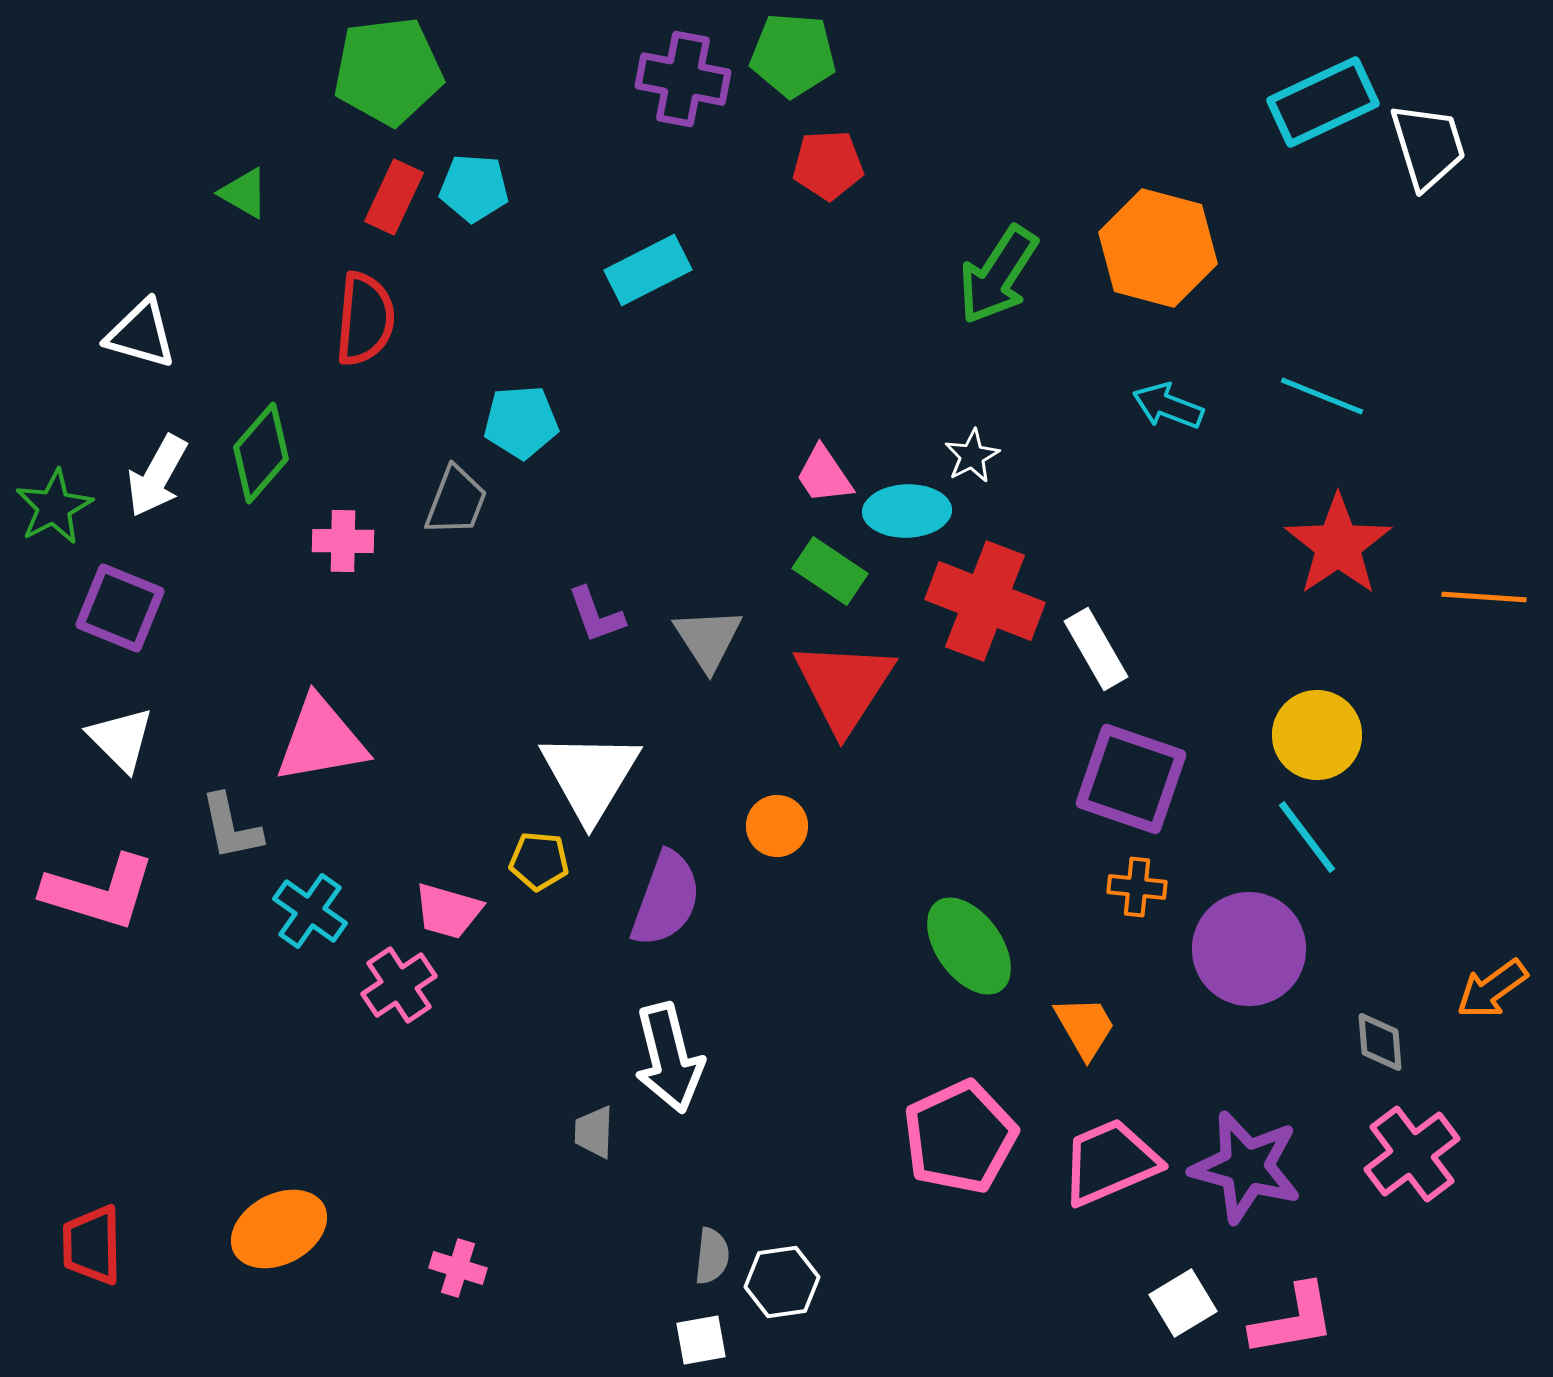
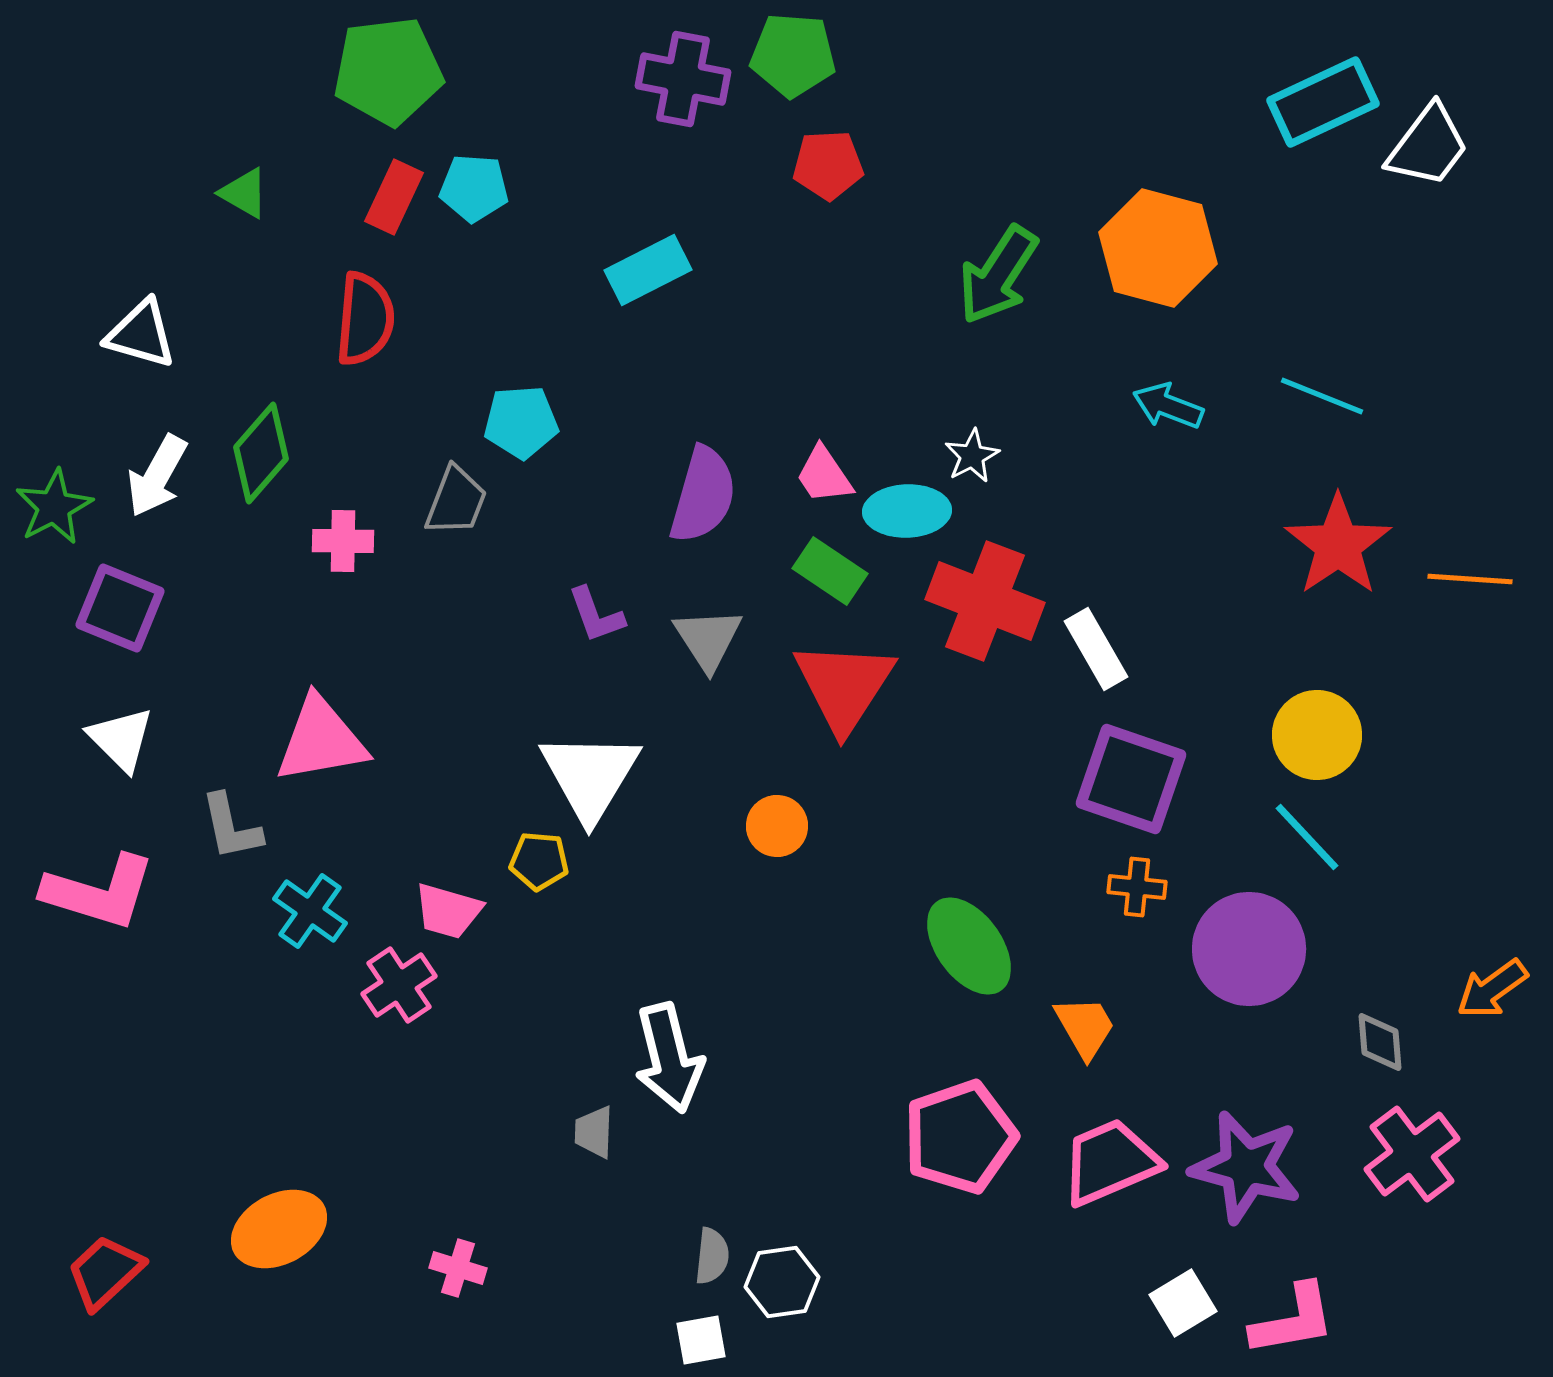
white trapezoid at (1428, 146): rotated 54 degrees clockwise
orange line at (1484, 597): moved 14 px left, 18 px up
cyan line at (1307, 837): rotated 6 degrees counterclockwise
purple semicircle at (666, 899): moved 37 px right, 404 px up; rotated 4 degrees counterclockwise
pink pentagon at (960, 1137): rotated 6 degrees clockwise
red trapezoid at (92, 1245): moved 13 px right, 27 px down; rotated 48 degrees clockwise
